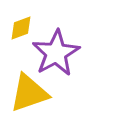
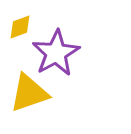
yellow diamond: moved 1 px left, 1 px up
